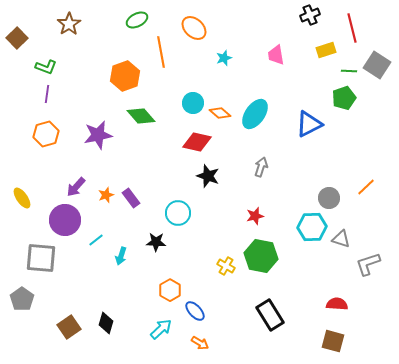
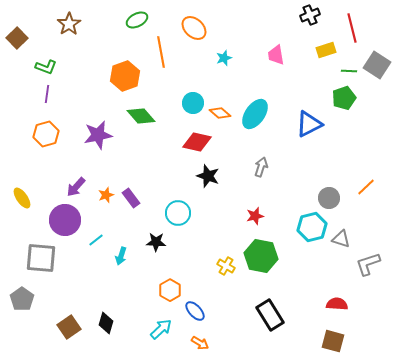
cyan hexagon at (312, 227): rotated 12 degrees counterclockwise
